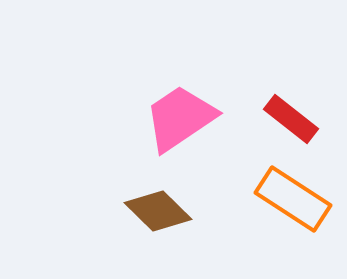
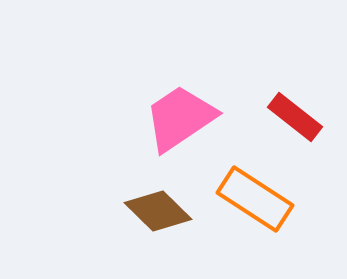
red rectangle: moved 4 px right, 2 px up
orange rectangle: moved 38 px left
